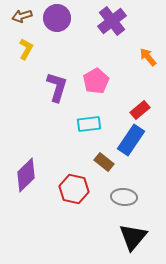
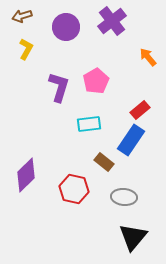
purple circle: moved 9 px right, 9 px down
purple L-shape: moved 2 px right
